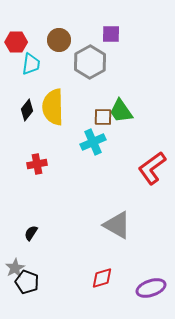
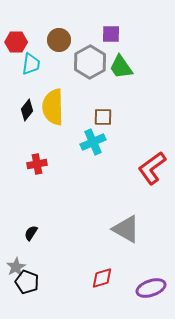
green trapezoid: moved 44 px up
gray triangle: moved 9 px right, 4 px down
gray star: moved 1 px right, 1 px up
